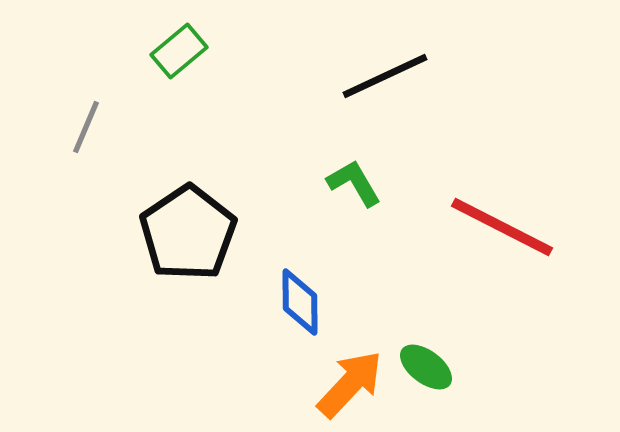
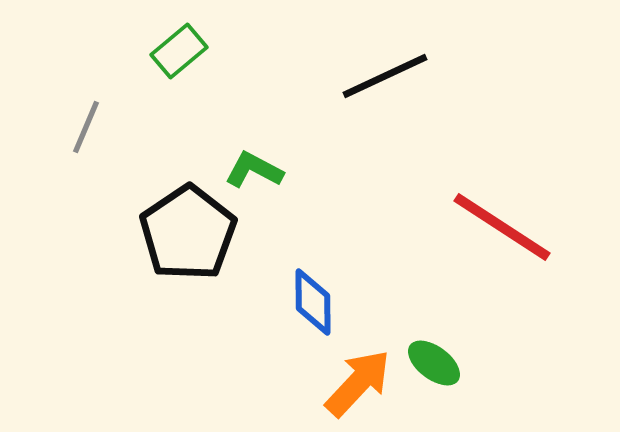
green L-shape: moved 100 px left, 13 px up; rotated 32 degrees counterclockwise
red line: rotated 6 degrees clockwise
blue diamond: moved 13 px right
green ellipse: moved 8 px right, 4 px up
orange arrow: moved 8 px right, 1 px up
